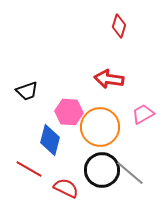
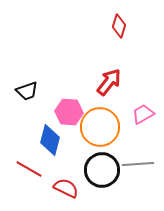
red arrow: moved 3 px down; rotated 120 degrees clockwise
gray line: moved 8 px right, 9 px up; rotated 44 degrees counterclockwise
